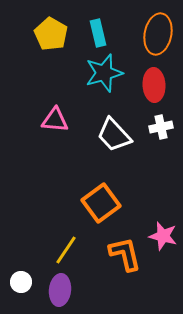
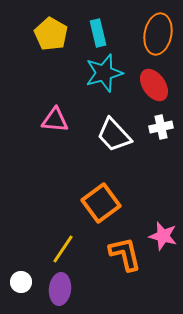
red ellipse: rotated 32 degrees counterclockwise
yellow line: moved 3 px left, 1 px up
purple ellipse: moved 1 px up
